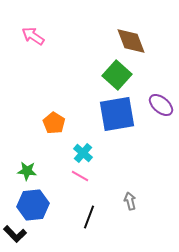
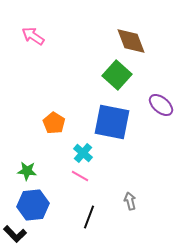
blue square: moved 5 px left, 8 px down; rotated 21 degrees clockwise
